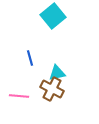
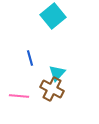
cyan triangle: rotated 36 degrees counterclockwise
